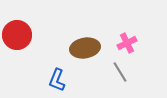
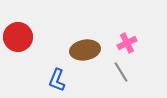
red circle: moved 1 px right, 2 px down
brown ellipse: moved 2 px down
gray line: moved 1 px right
